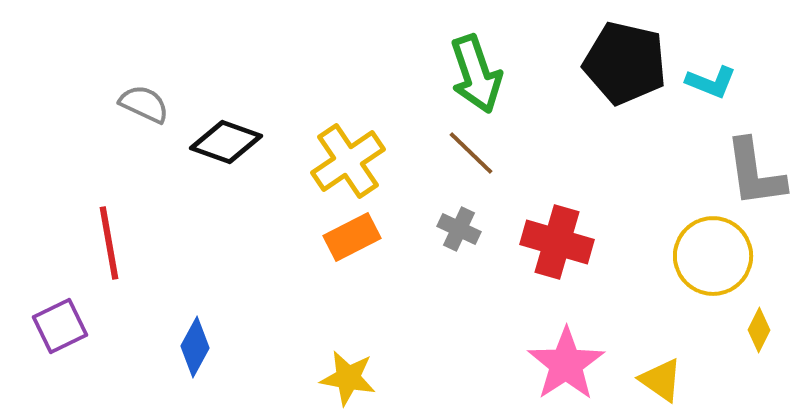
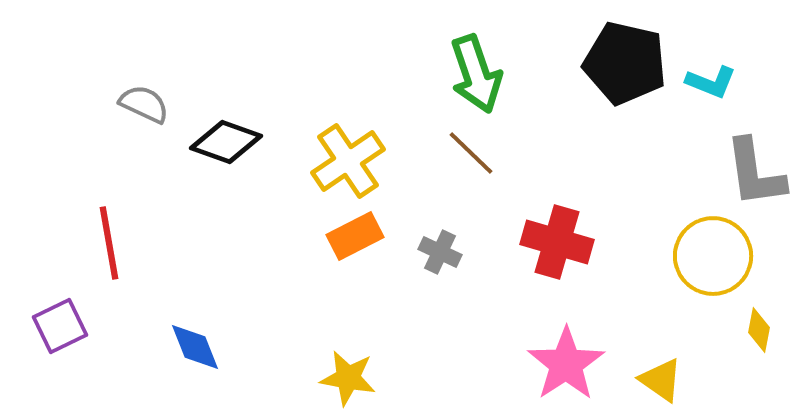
gray cross: moved 19 px left, 23 px down
orange rectangle: moved 3 px right, 1 px up
yellow diamond: rotated 15 degrees counterclockwise
blue diamond: rotated 50 degrees counterclockwise
